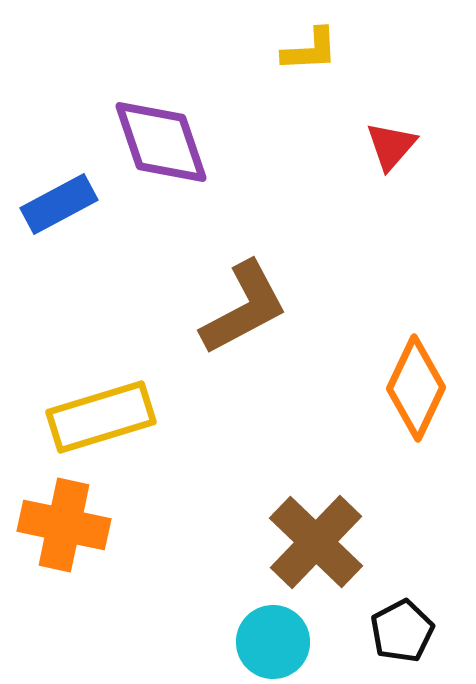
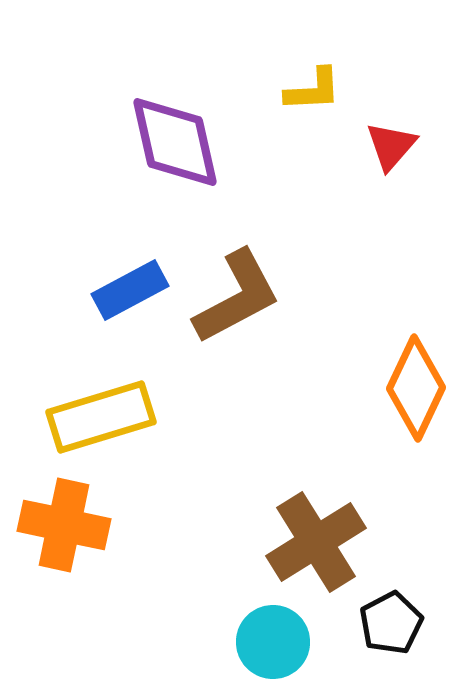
yellow L-shape: moved 3 px right, 40 px down
purple diamond: moved 14 px right; rotated 6 degrees clockwise
blue rectangle: moved 71 px right, 86 px down
brown L-shape: moved 7 px left, 11 px up
brown cross: rotated 14 degrees clockwise
black pentagon: moved 11 px left, 8 px up
